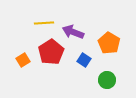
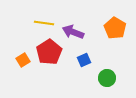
yellow line: rotated 12 degrees clockwise
orange pentagon: moved 6 px right, 15 px up
red pentagon: moved 2 px left
blue square: rotated 32 degrees clockwise
green circle: moved 2 px up
